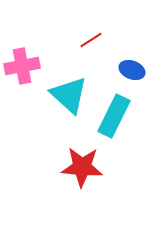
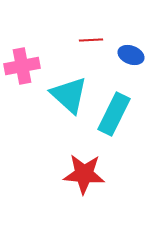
red line: rotated 30 degrees clockwise
blue ellipse: moved 1 px left, 15 px up
cyan rectangle: moved 2 px up
red star: moved 2 px right, 7 px down
